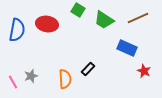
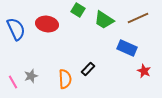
blue semicircle: moved 1 px left, 1 px up; rotated 35 degrees counterclockwise
